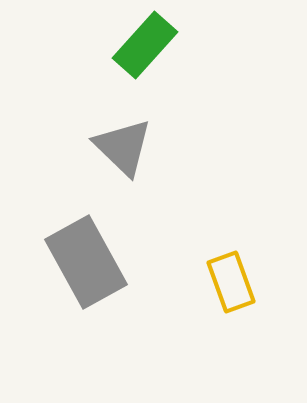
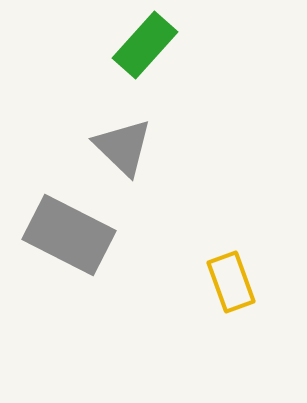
gray rectangle: moved 17 px left, 27 px up; rotated 34 degrees counterclockwise
